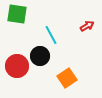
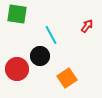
red arrow: rotated 24 degrees counterclockwise
red circle: moved 3 px down
